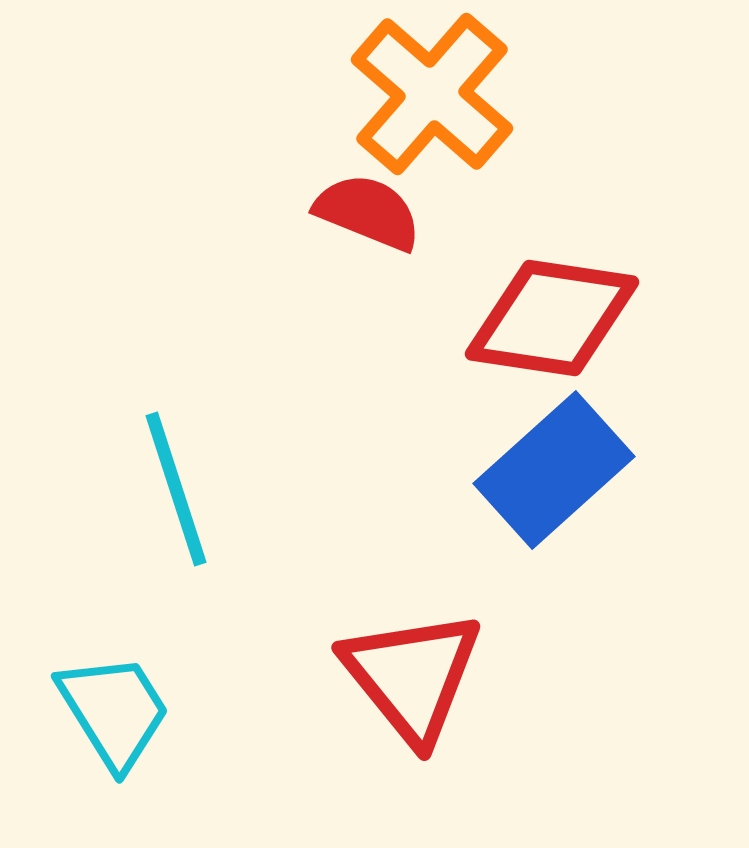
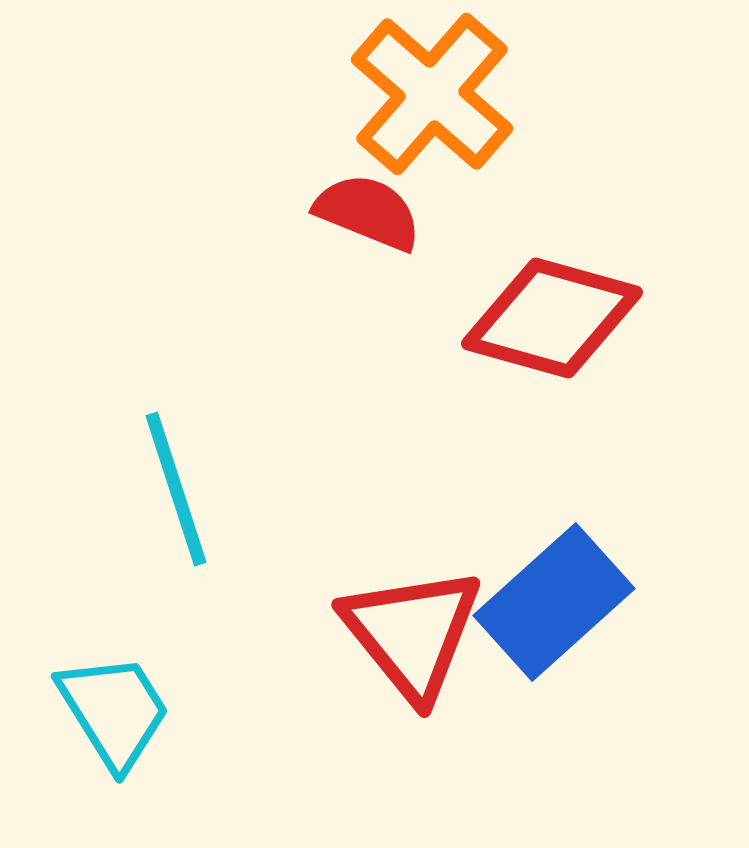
red diamond: rotated 7 degrees clockwise
blue rectangle: moved 132 px down
red triangle: moved 43 px up
